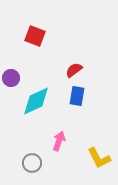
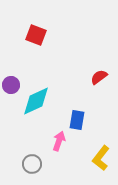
red square: moved 1 px right, 1 px up
red semicircle: moved 25 px right, 7 px down
purple circle: moved 7 px down
blue rectangle: moved 24 px down
yellow L-shape: moved 2 px right; rotated 65 degrees clockwise
gray circle: moved 1 px down
